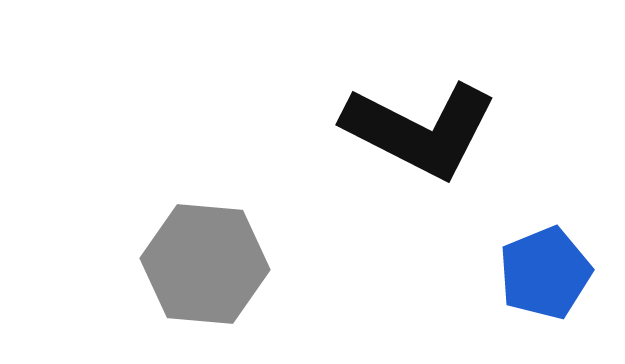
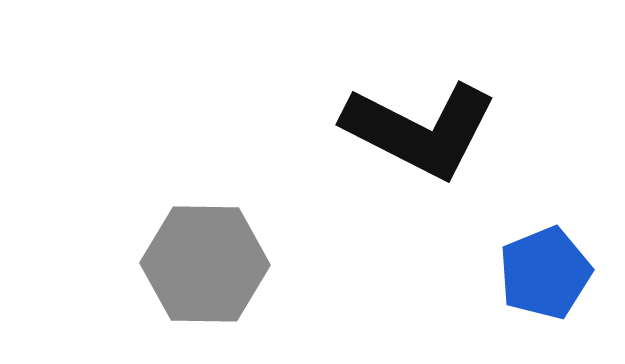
gray hexagon: rotated 4 degrees counterclockwise
